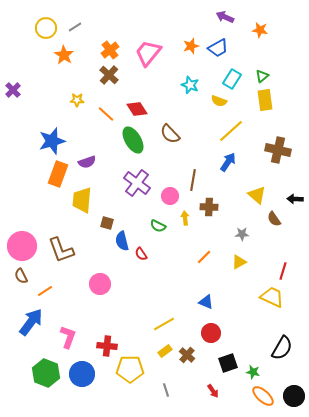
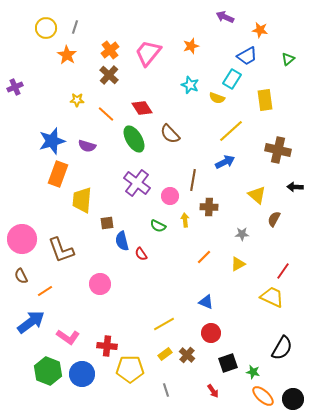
gray line at (75, 27): rotated 40 degrees counterclockwise
blue trapezoid at (218, 48): moved 29 px right, 8 px down
orange star at (64, 55): moved 3 px right
green triangle at (262, 76): moved 26 px right, 17 px up
purple cross at (13, 90): moved 2 px right, 3 px up; rotated 21 degrees clockwise
yellow semicircle at (219, 101): moved 2 px left, 3 px up
red diamond at (137, 109): moved 5 px right, 1 px up
green ellipse at (133, 140): moved 1 px right, 1 px up
purple semicircle at (87, 162): moved 16 px up; rotated 36 degrees clockwise
blue arrow at (228, 162): moved 3 px left; rotated 30 degrees clockwise
black arrow at (295, 199): moved 12 px up
yellow arrow at (185, 218): moved 2 px down
brown semicircle at (274, 219): rotated 63 degrees clockwise
brown square at (107, 223): rotated 24 degrees counterclockwise
pink circle at (22, 246): moved 7 px up
yellow triangle at (239, 262): moved 1 px left, 2 px down
red line at (283, 271): rotated 18 degrees clockwise
blue arrow at (31, 322): rotated 16 degrees clockwise
pink L-shape at (68, 337): rotated 105 degrees clockwise
yellow rectangle at (165, 351): moved 3 px down
green hexagon at (46, 373): moved 2 px right, 2 px up
black circle at (294, 396): moved 1 px left, 3 px down
